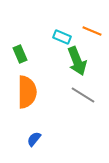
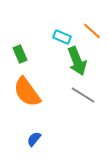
orange line: rotated 18 degrees clockwise
orange semicircle: rotated 144 degrees clockwise
